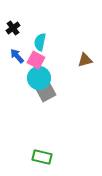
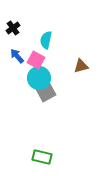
cyan semicircle: moved 6 px right, 2 px up
brown triangle: moved 4 px left, 6 px down
